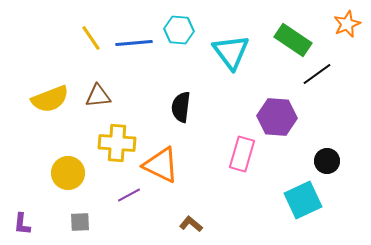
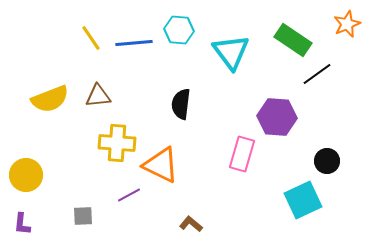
black semicircle: moved 3 px up
yellow circle: moved 42 px left, 2 px down
gray square: moved 3 px right, 6 px up
